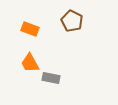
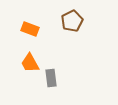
brown pentagon: rotated 20 degrees clockwise
gray rectangle: rotated 72 degrees clockwise
